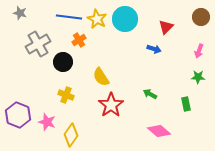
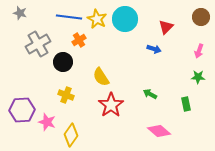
purple hexagon: moved 4 px right, 5 px up; rotated 25 degrees counterclockwise
